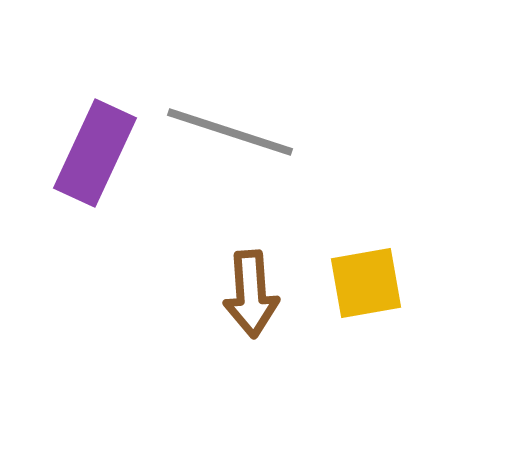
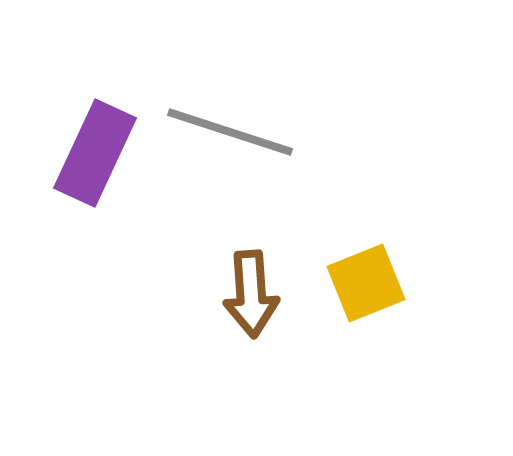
yellow square: rotated 12 degrees counterclockwise
